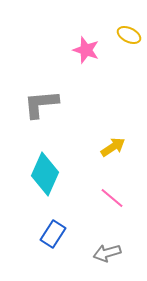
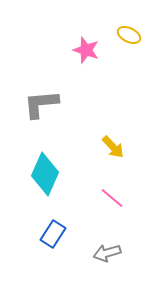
yellow arrow: rotated 80 degrees clockwise
